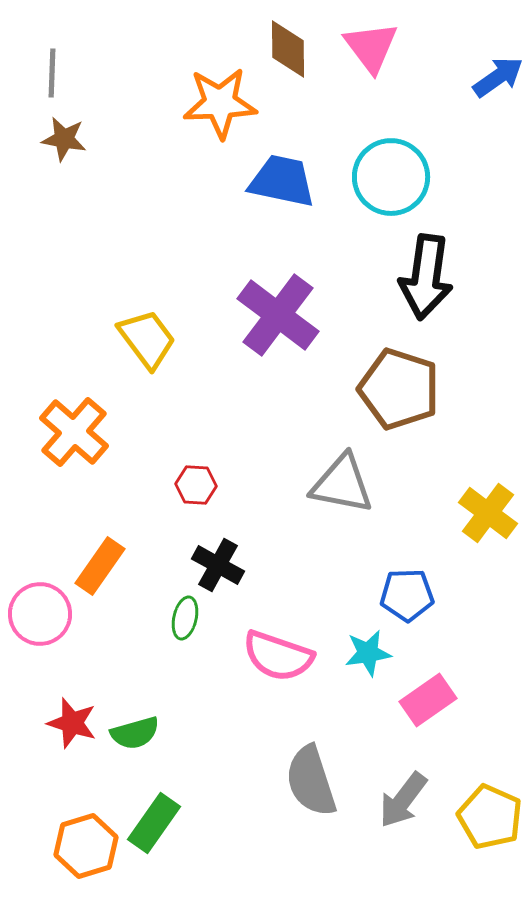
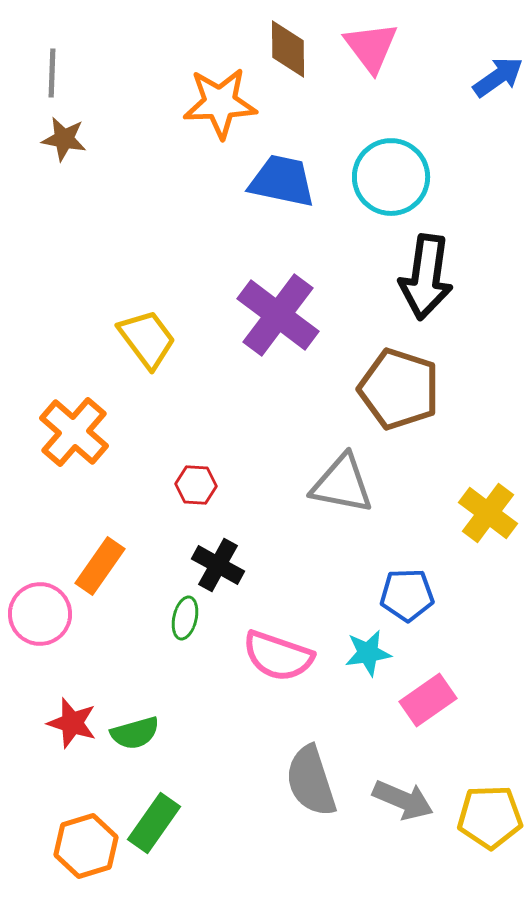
gray arrow: rotated 104 degrees counterclockwise
yellow pentagon: rotated 26 degrees counterclockwise
